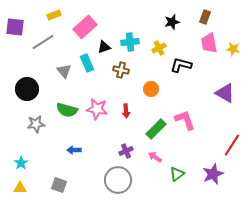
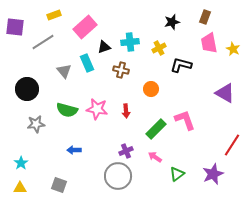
yellow star: rotated 16 degrees clockwise
gray circle: moved 4 px up
